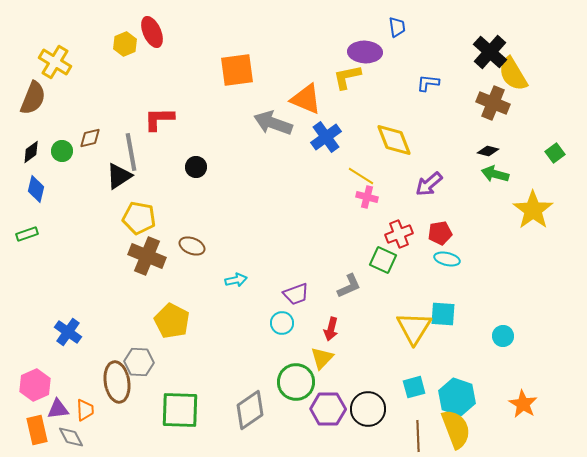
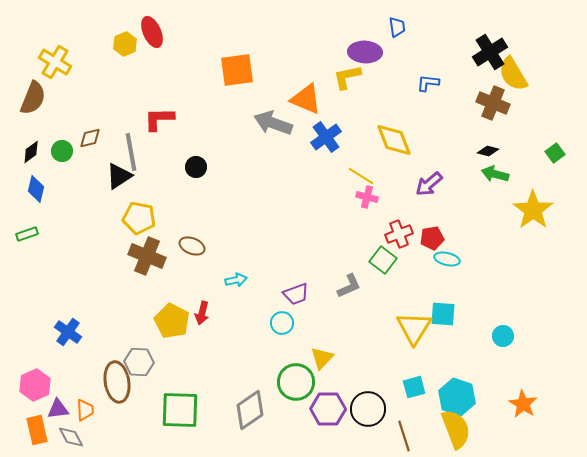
black cross at (490, 52): rotated 16 degrees clockwise
red pentagon at (440, 233): moved 8 px left, 5 px down
green square at (383, 260): rotated 12 degrees clockwise
red arrow at (331, 329): moved 129 px left, 16 px up
brown line at (418, 436): moved 14 px left; rotated 16 degrees counterclockwise
